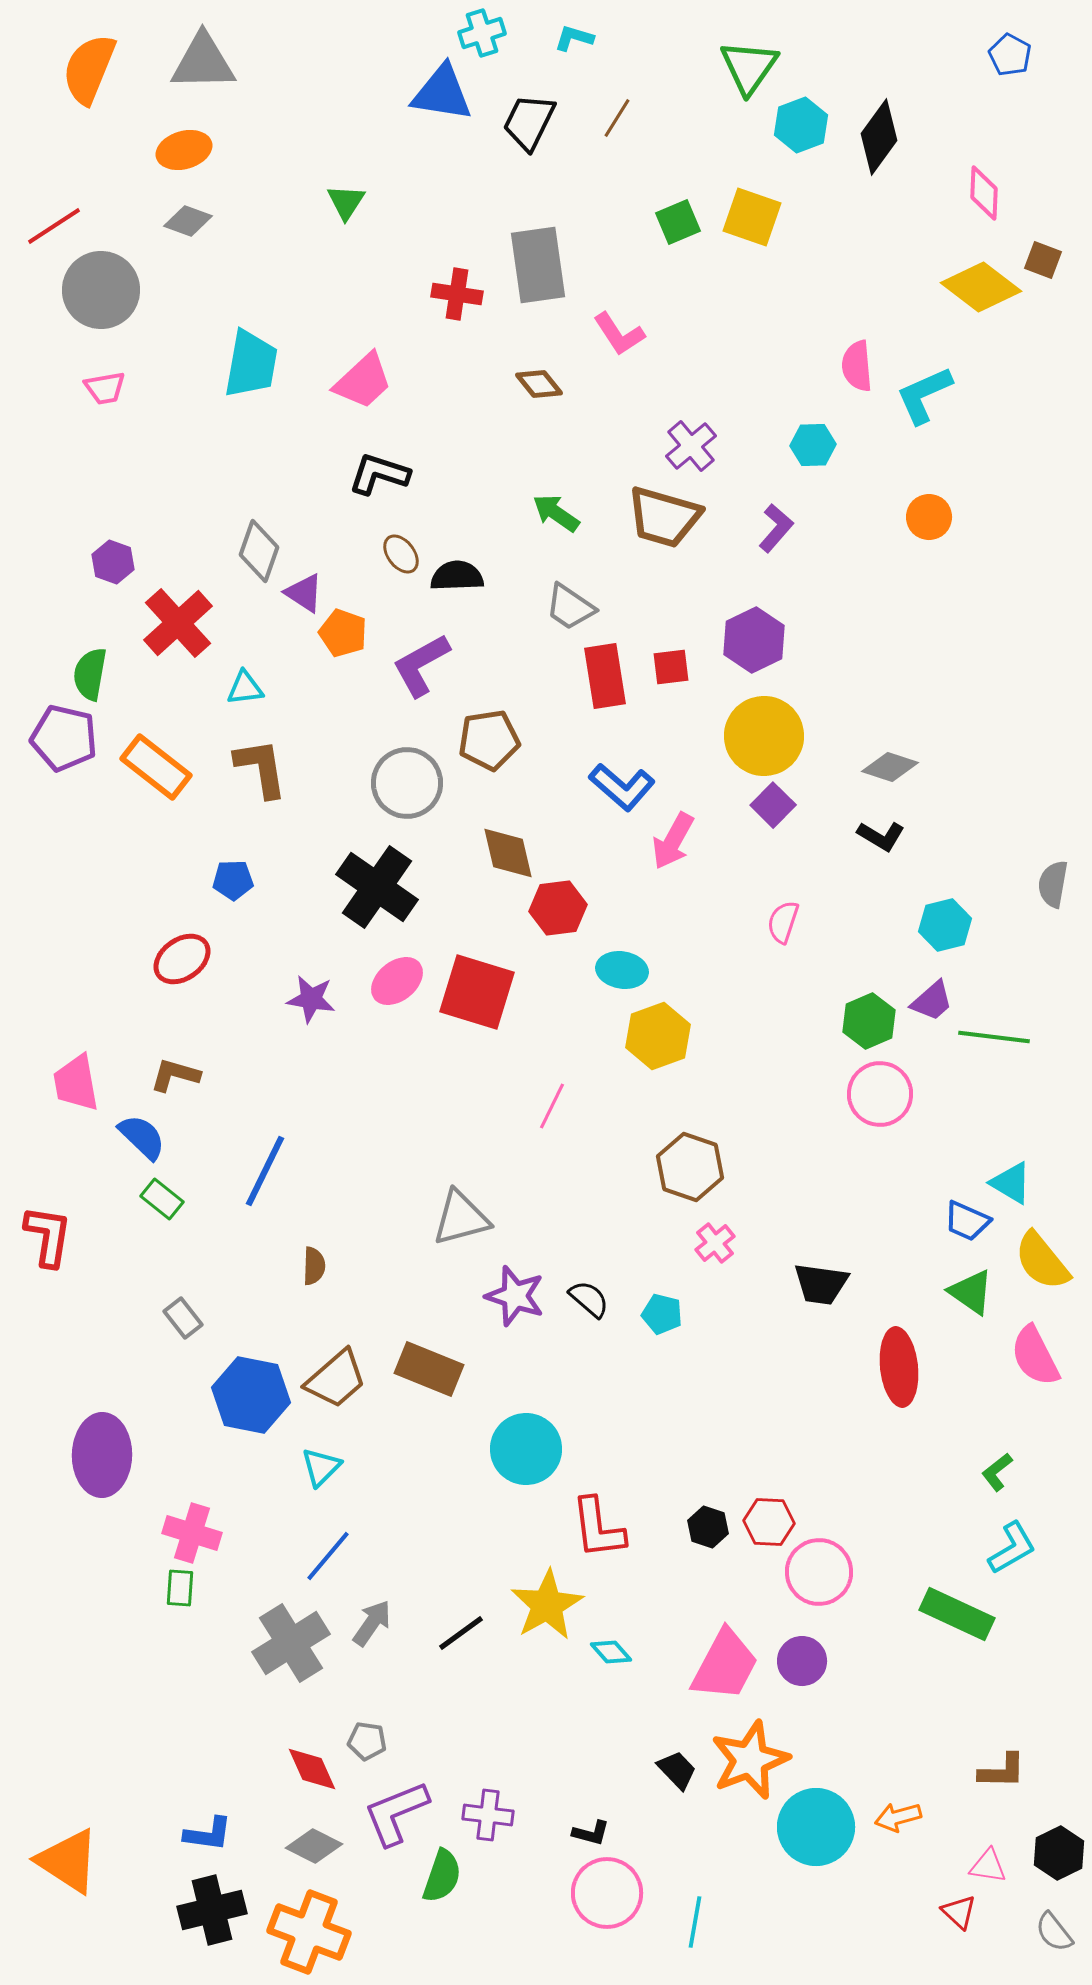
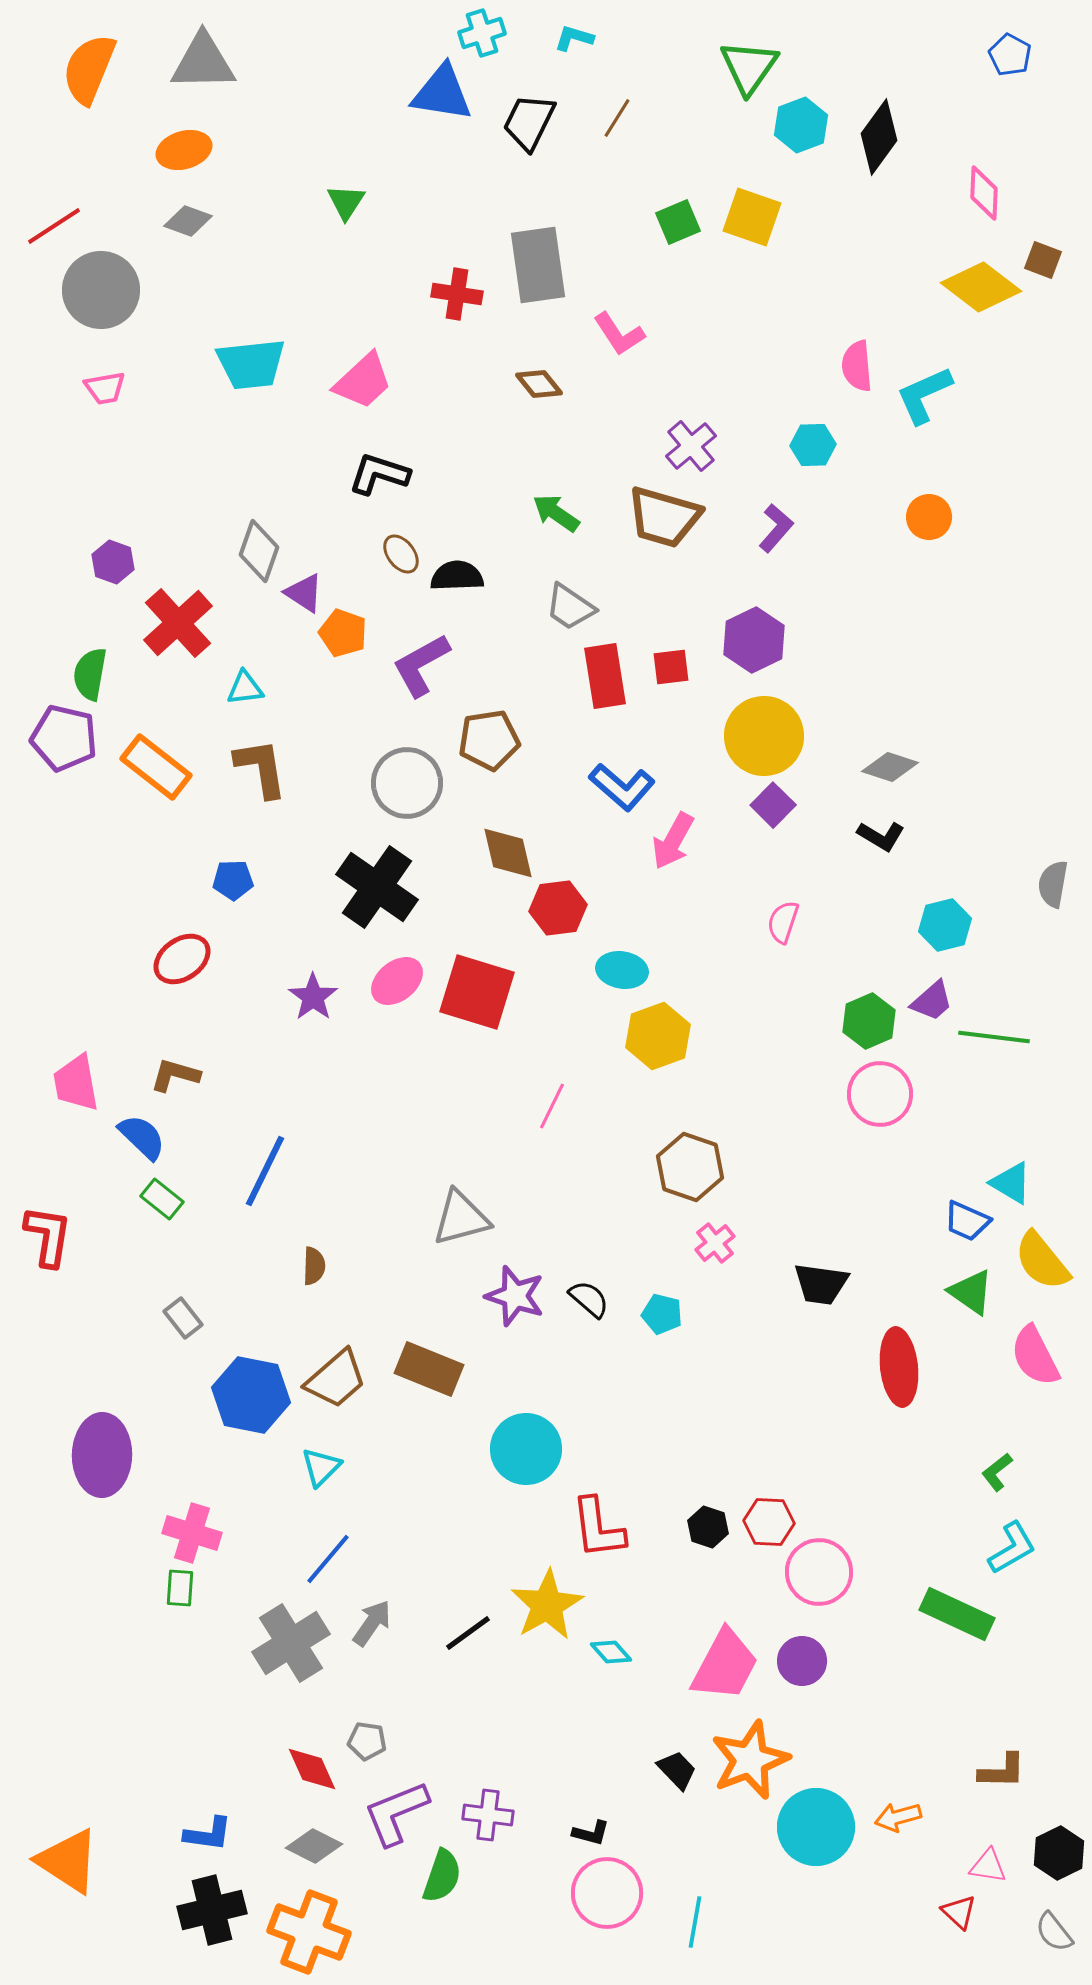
cyan trapezoid at (251, 364): rotated 74 degrees clockwise
purple star at (311, 999): moved 2 px right, 2 px up; rotated 27 degrees clockwise
blue line at (328, 1556): moved 3 px down
black line at (461, 1633): moved 7 px right
